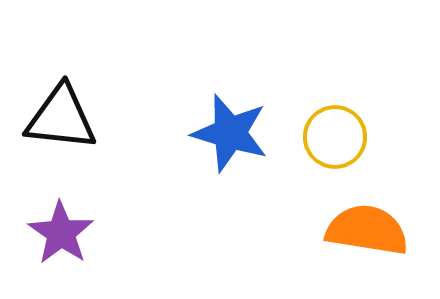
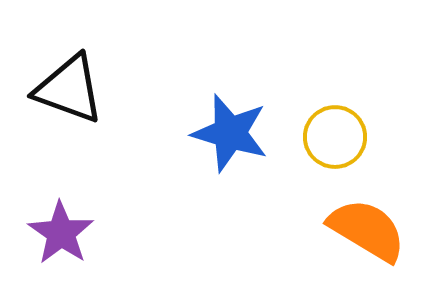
black triangle: moved 8 px right, 29 px up; rotated 14 degrees clockwise
orange semicircle: rotated 22 degrees clockwise
